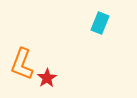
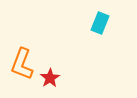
red star: moved 3 px right
